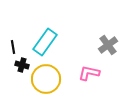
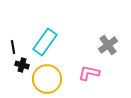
yellow circle: moved 1 px right
